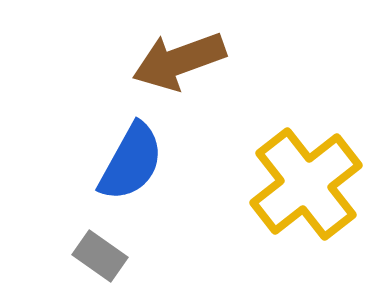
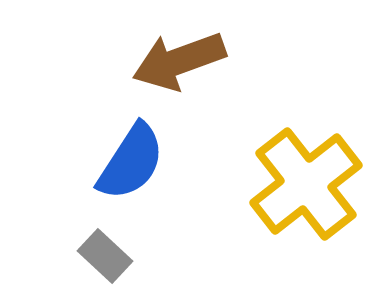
blue semicircle: rotated 4 degrees clockwise
gray rectangle: moved 5 px right; rotated 8 degrees clockwise
